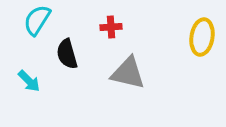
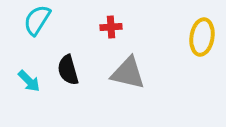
black semicircle: moved 1 px right, 16 px down
